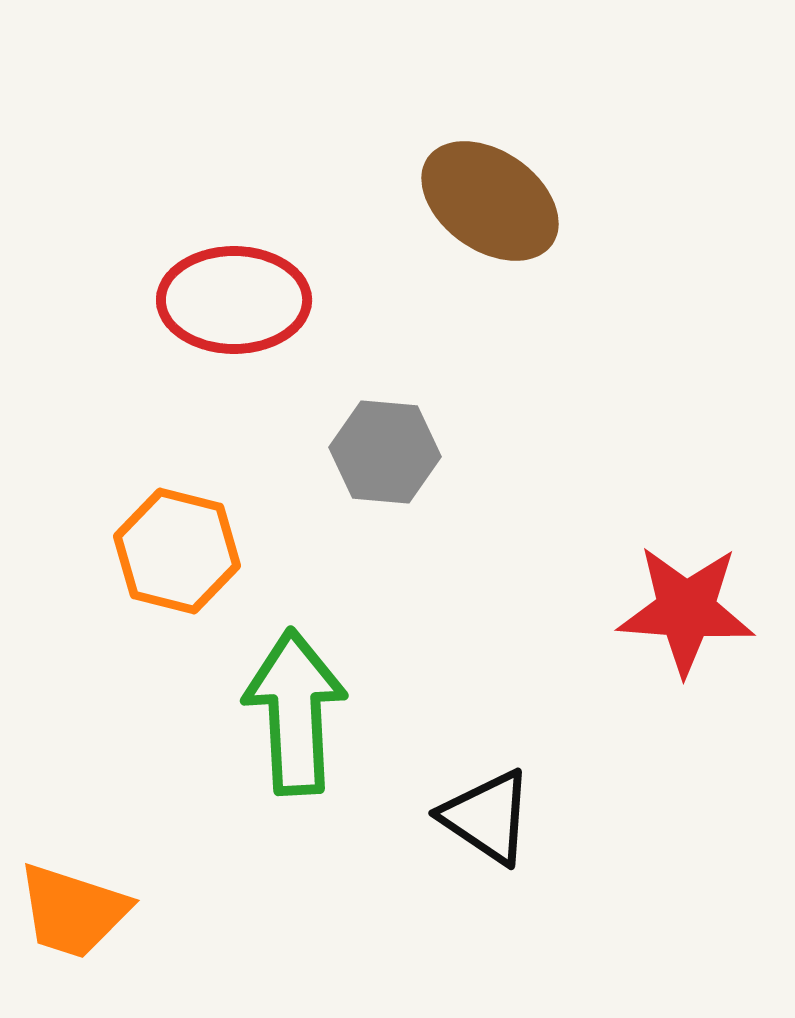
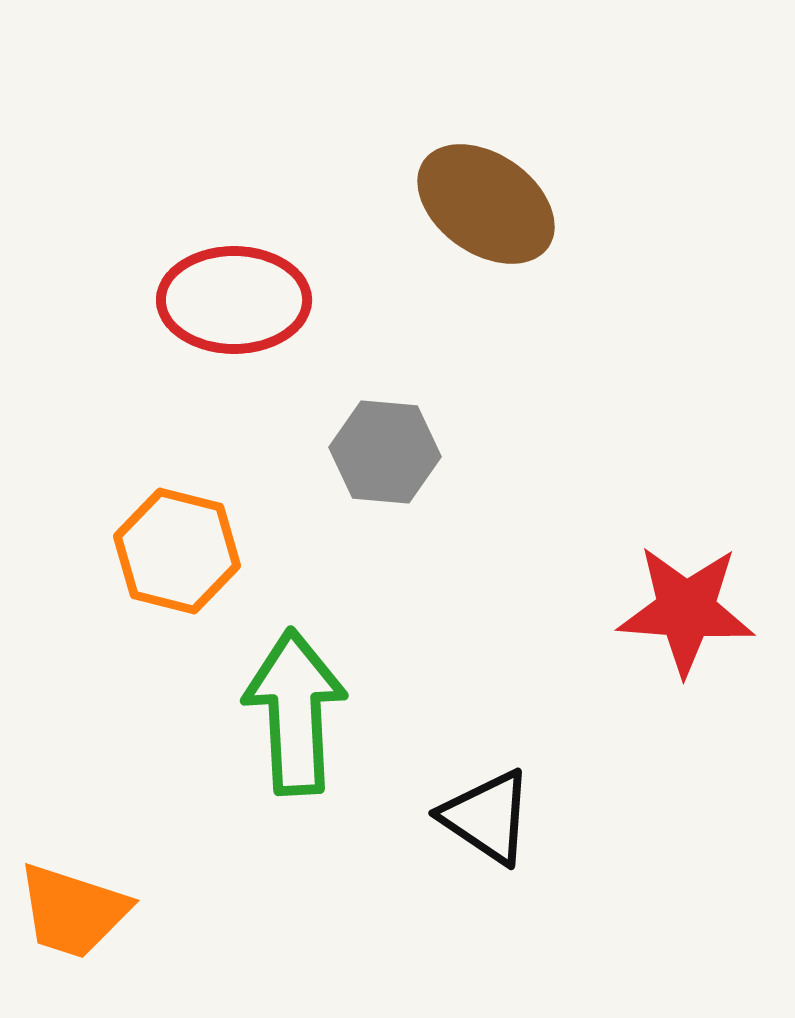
brown ellipse: moved 4 px left, 3 px down
